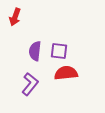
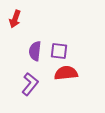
red arrow: moved 2 px down
